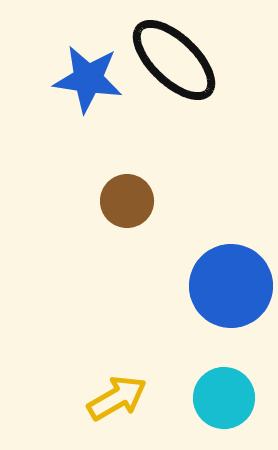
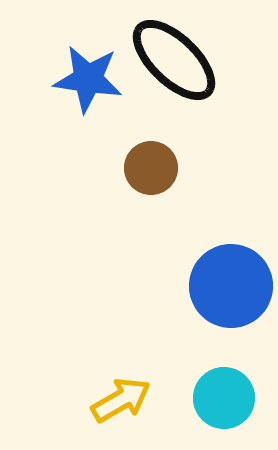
brown circle: moved 24 px right, 33 px up
yellow arrow: moved 4 px right, 2 px down
